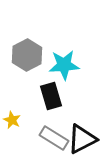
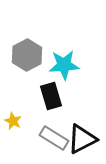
yellow star: moved 1 px right, 1 px down
